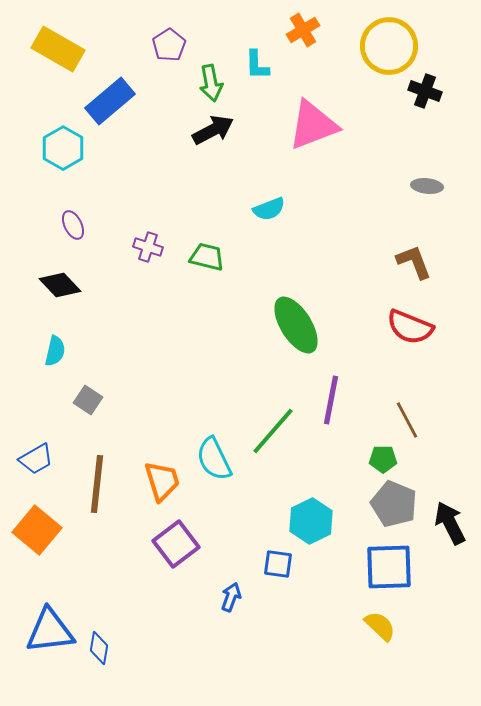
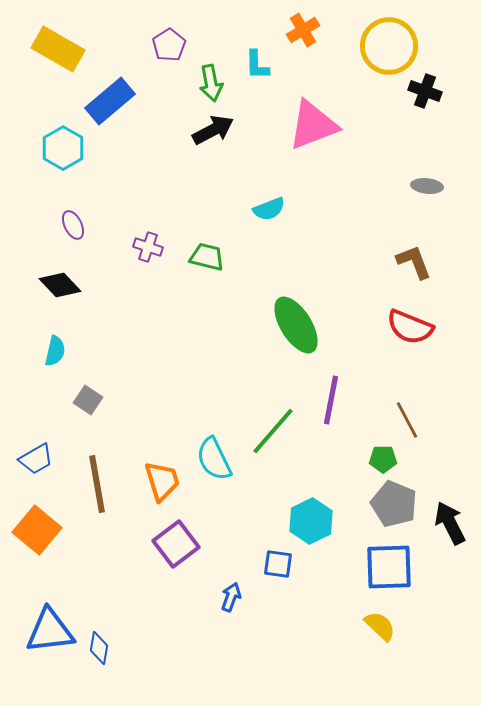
brown line at (97, 484): rotated 16 degrees counterclockwise
